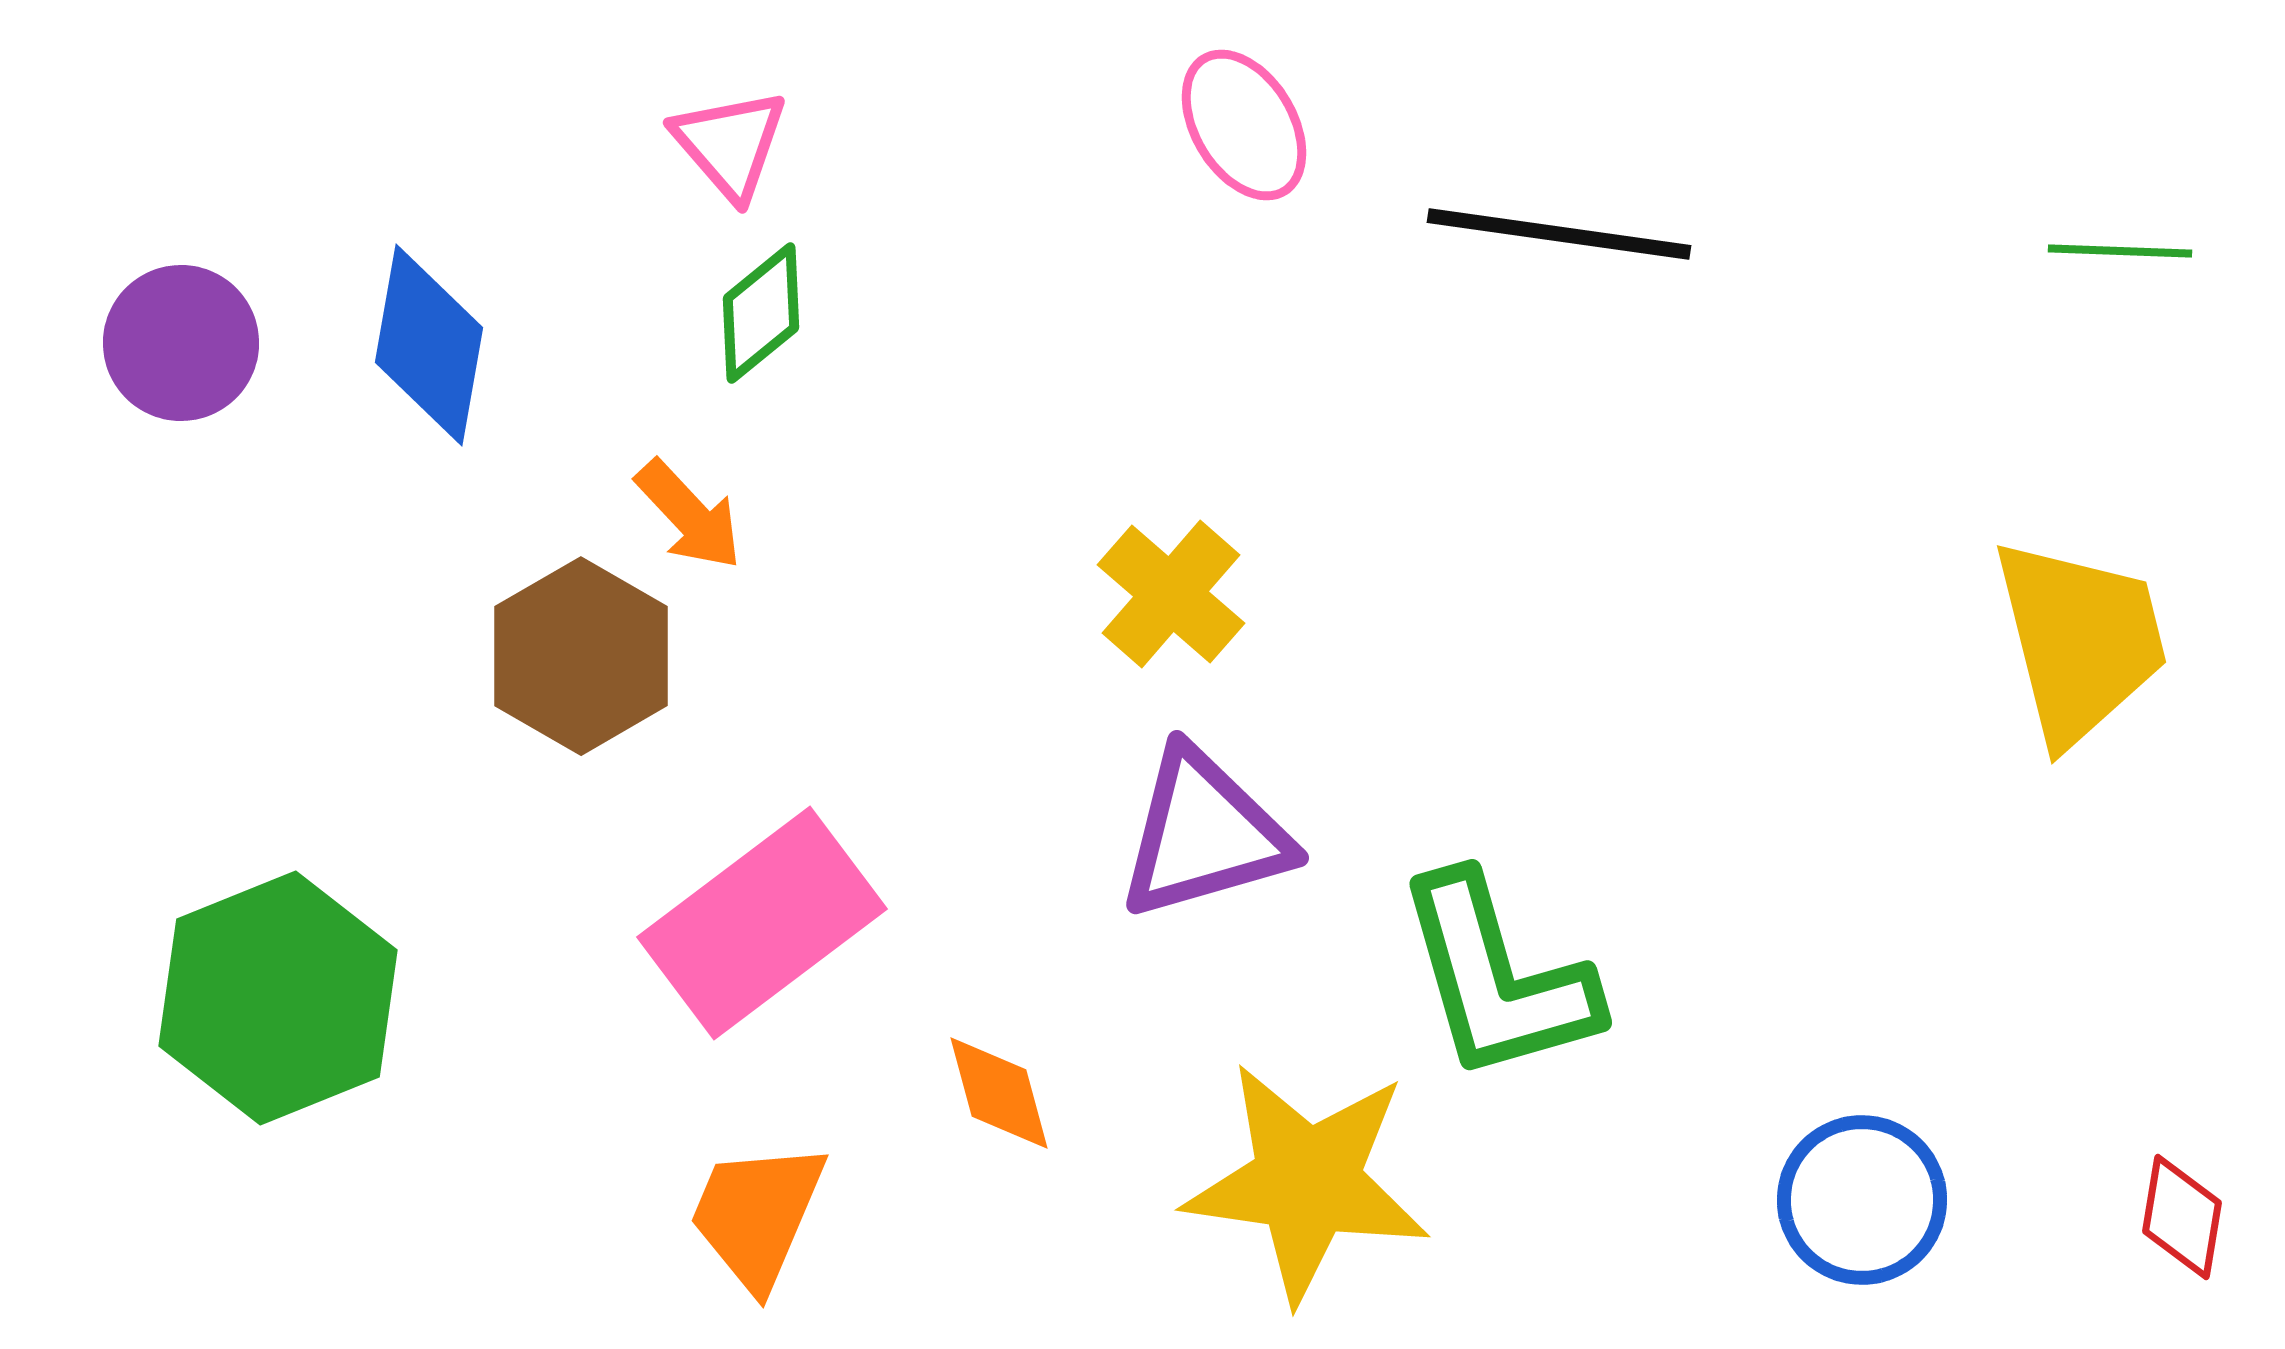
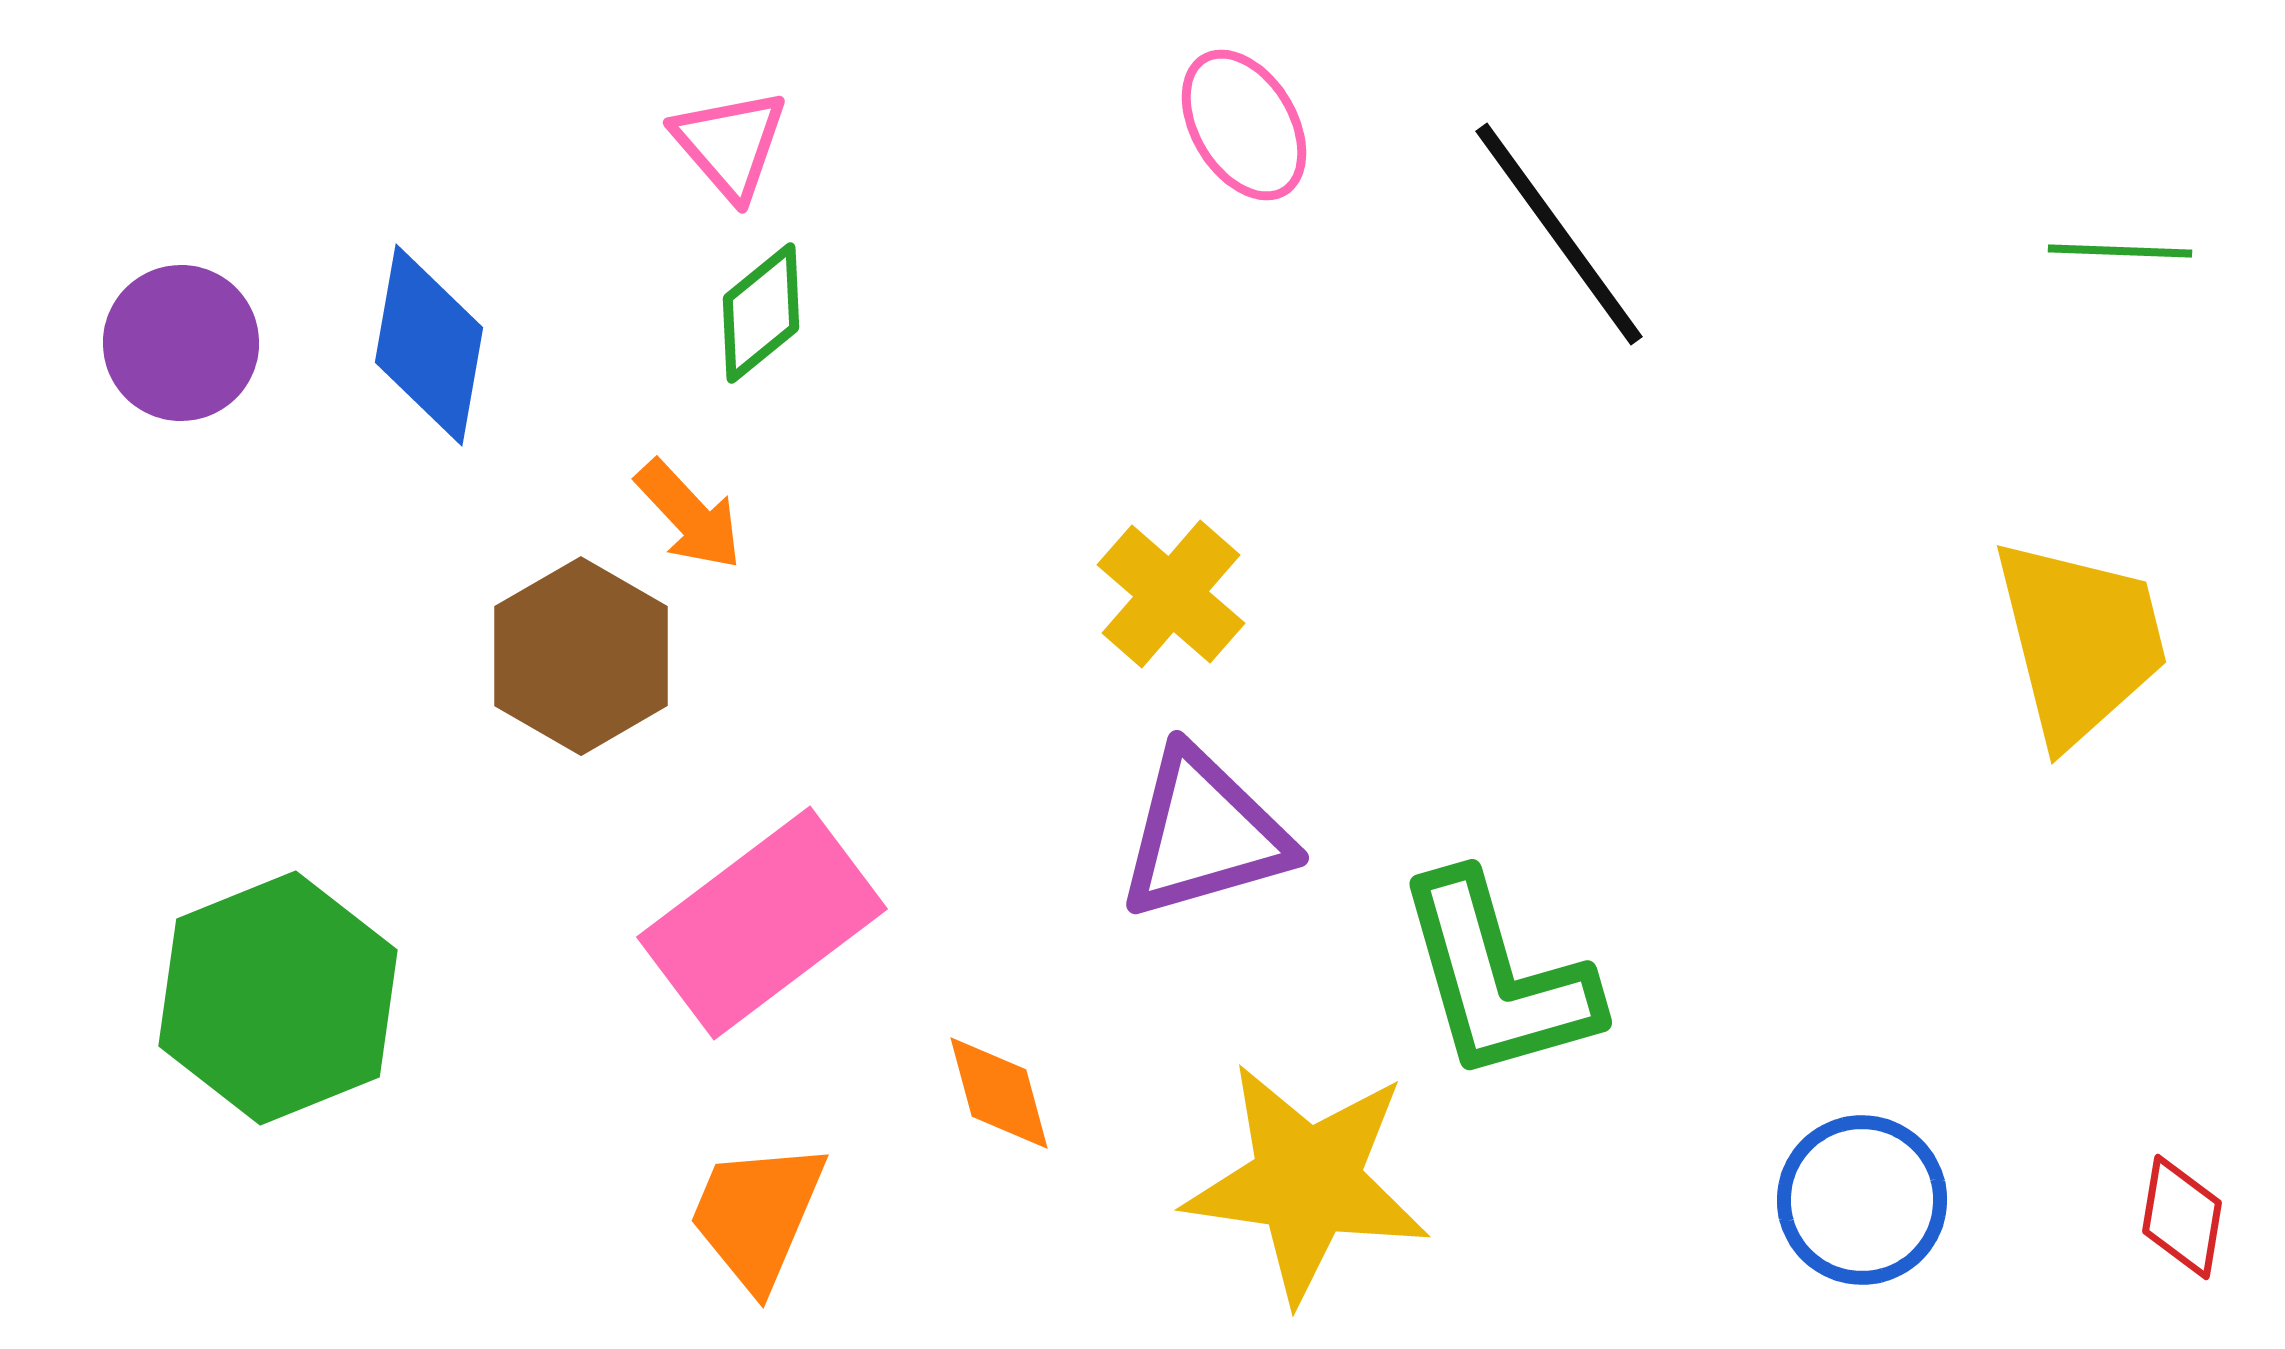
black line: rotated 46 degrees clockwise
